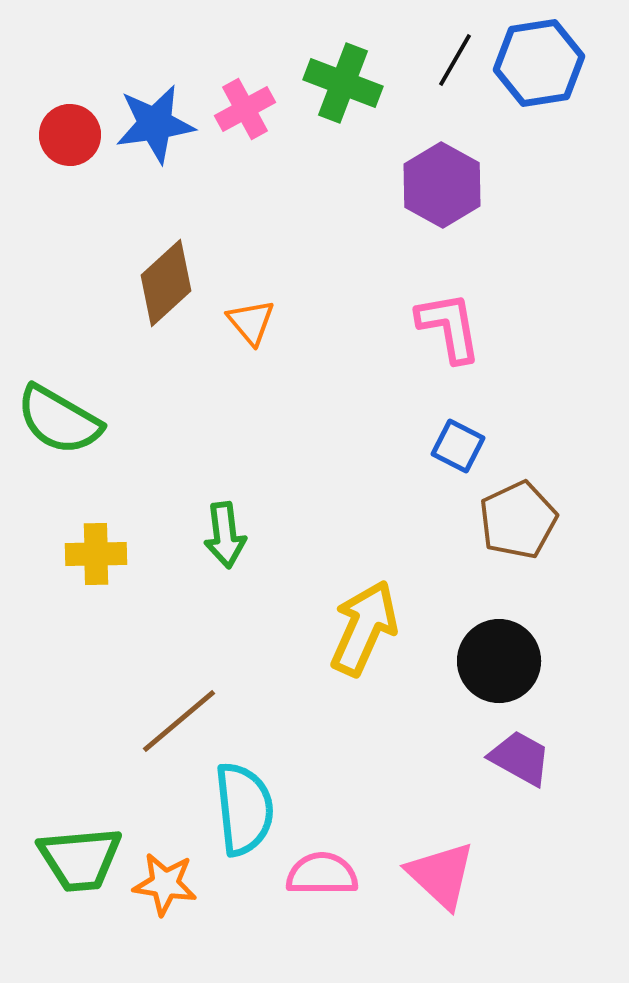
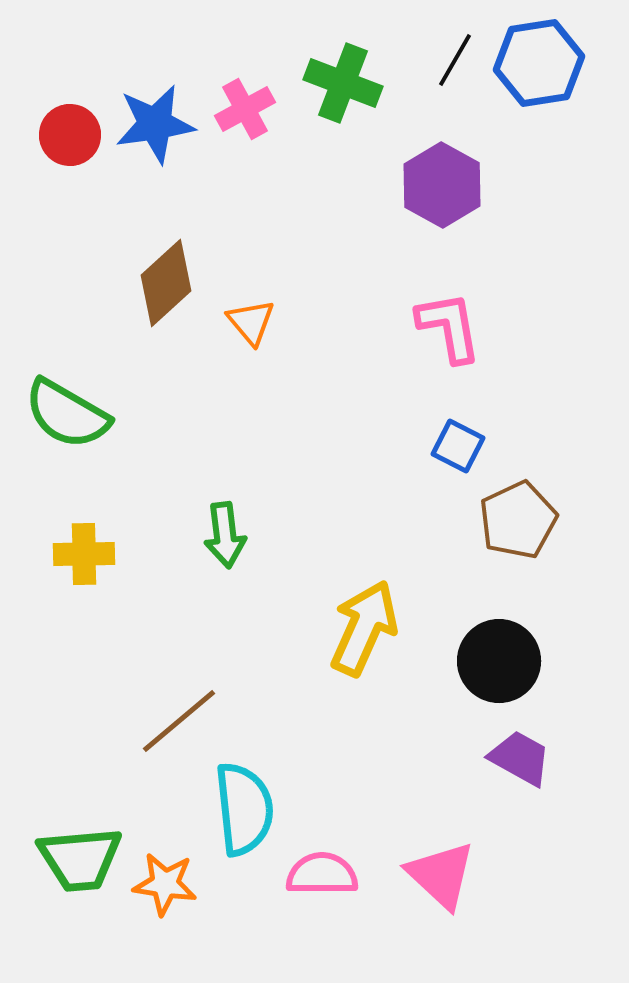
green semicircle: moved 8 px right, 6 px up
yellow cross: moved 12 px left
